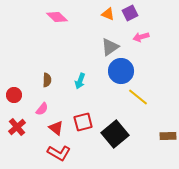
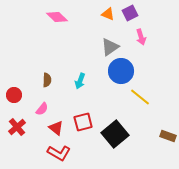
pink arrow: rotated 91 degrees counterclockwise
yellow line: moved 2 px right
brown rectangle: rotated 21 degrees clockwise
